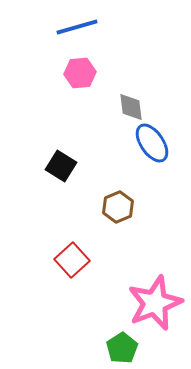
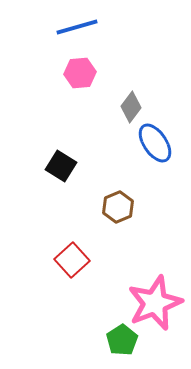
gray diamond: rotated 44 degrees clockwise
blue ellipse: moved 3 px right
green pentagon: moved 8 px up
